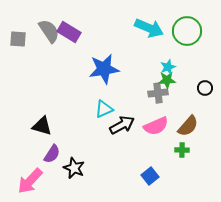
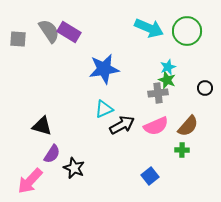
green star: rotated 24 degrees clockwise
